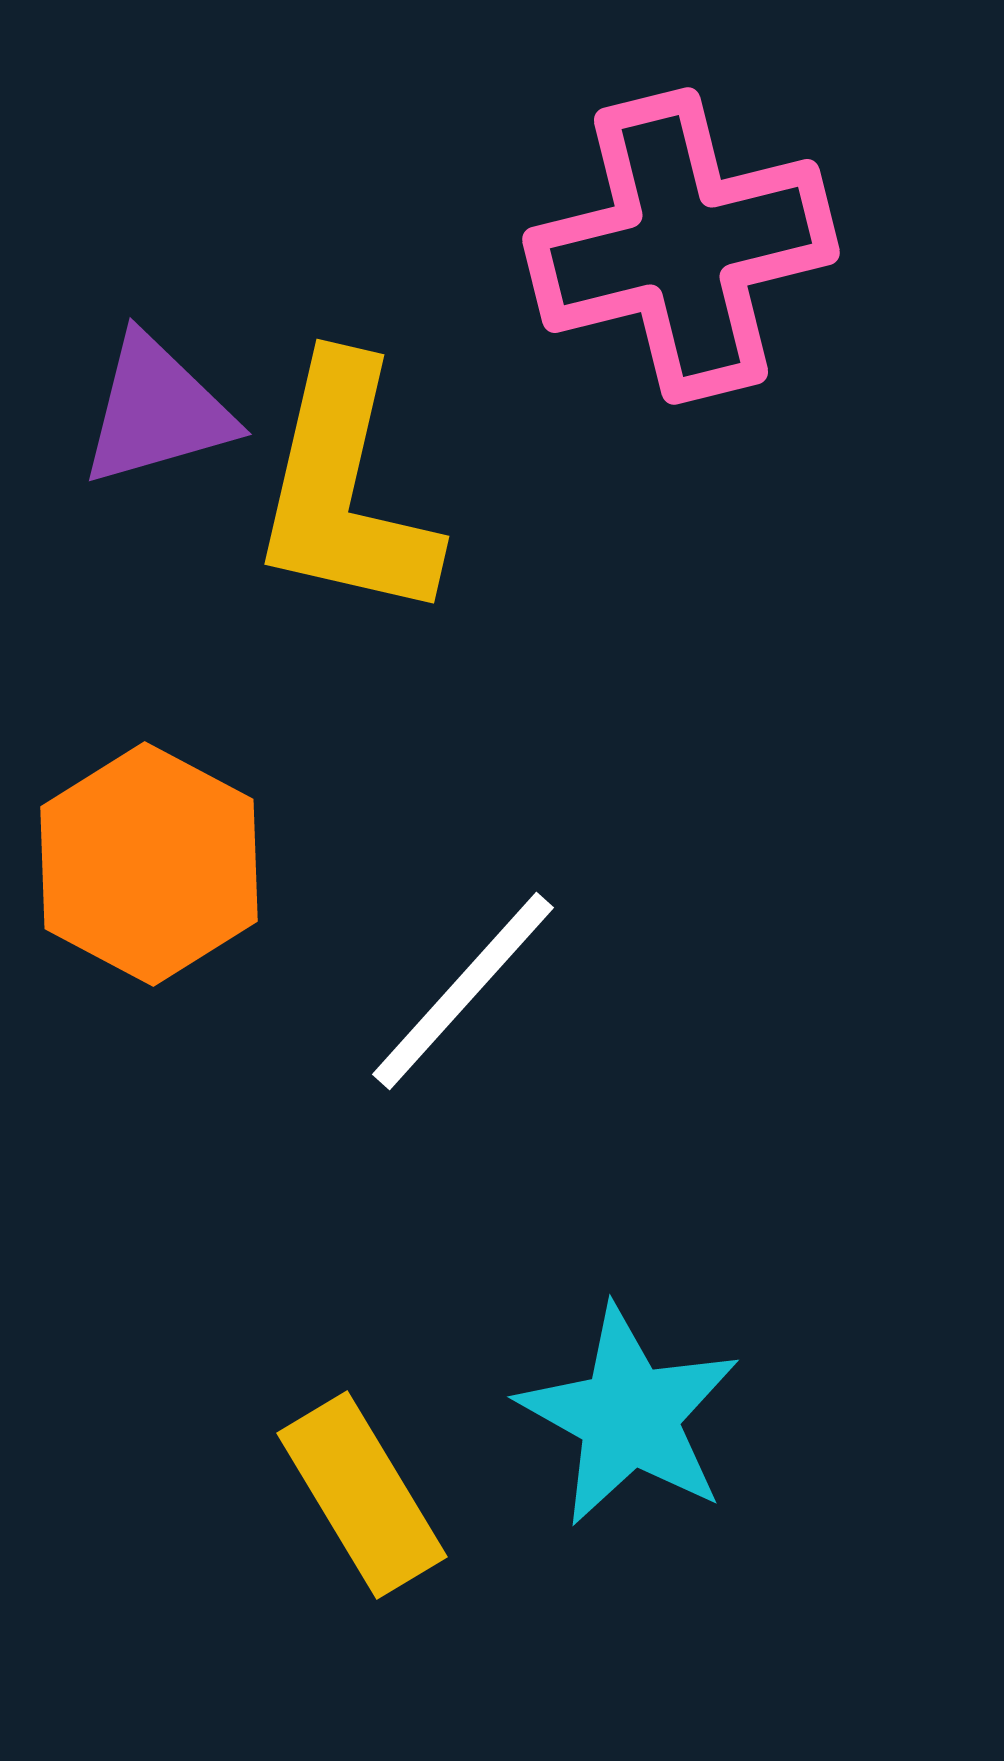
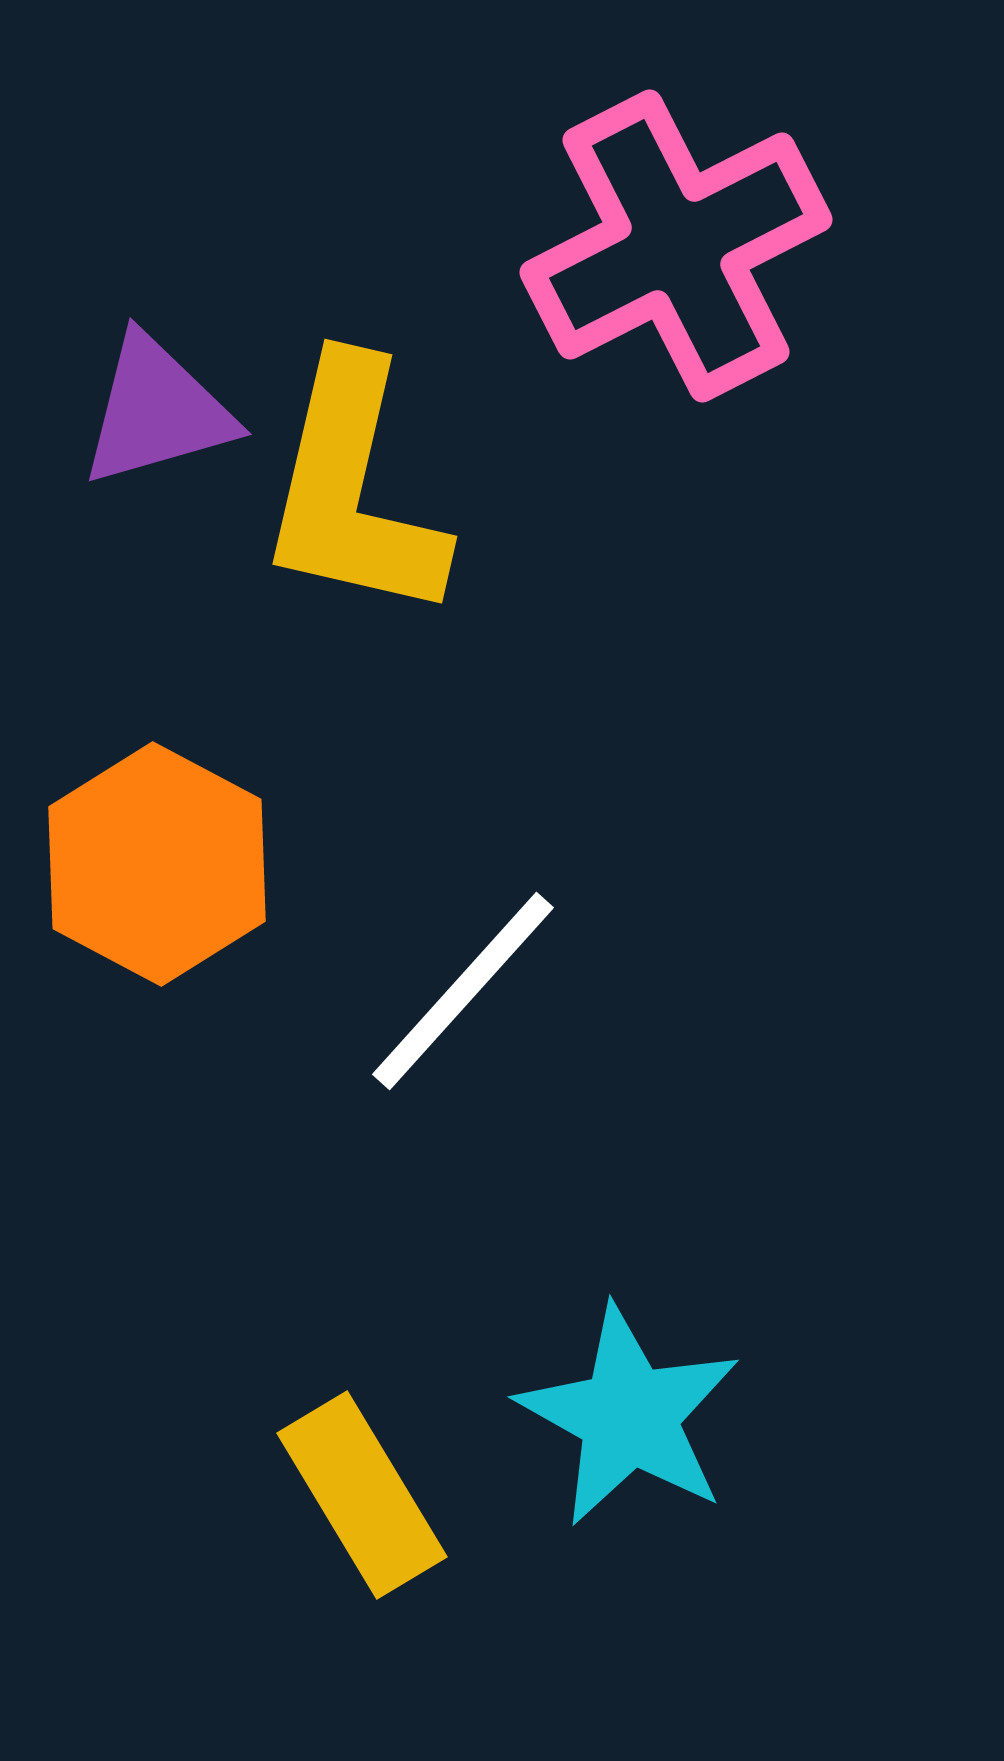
pink cross: moved 5 px left; rotated 13 degrees counterclockwise
yellow L-shape: moved 8 px right
orange hexagon: moved 8 px right
